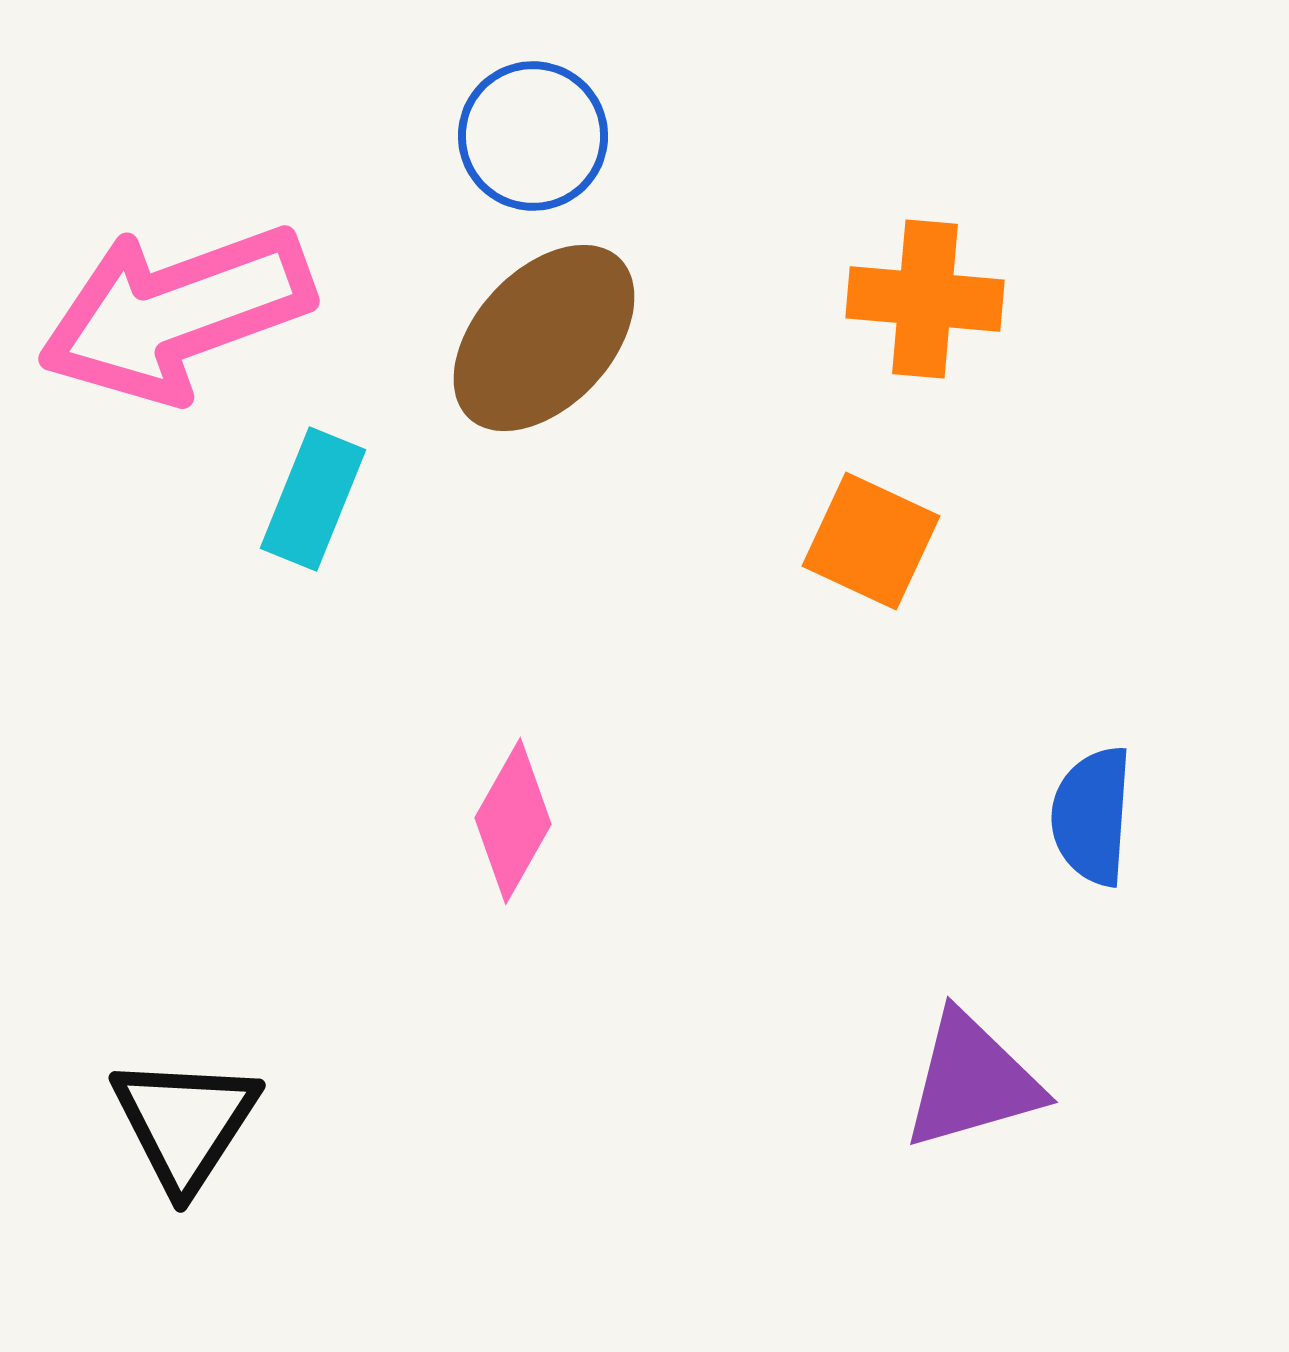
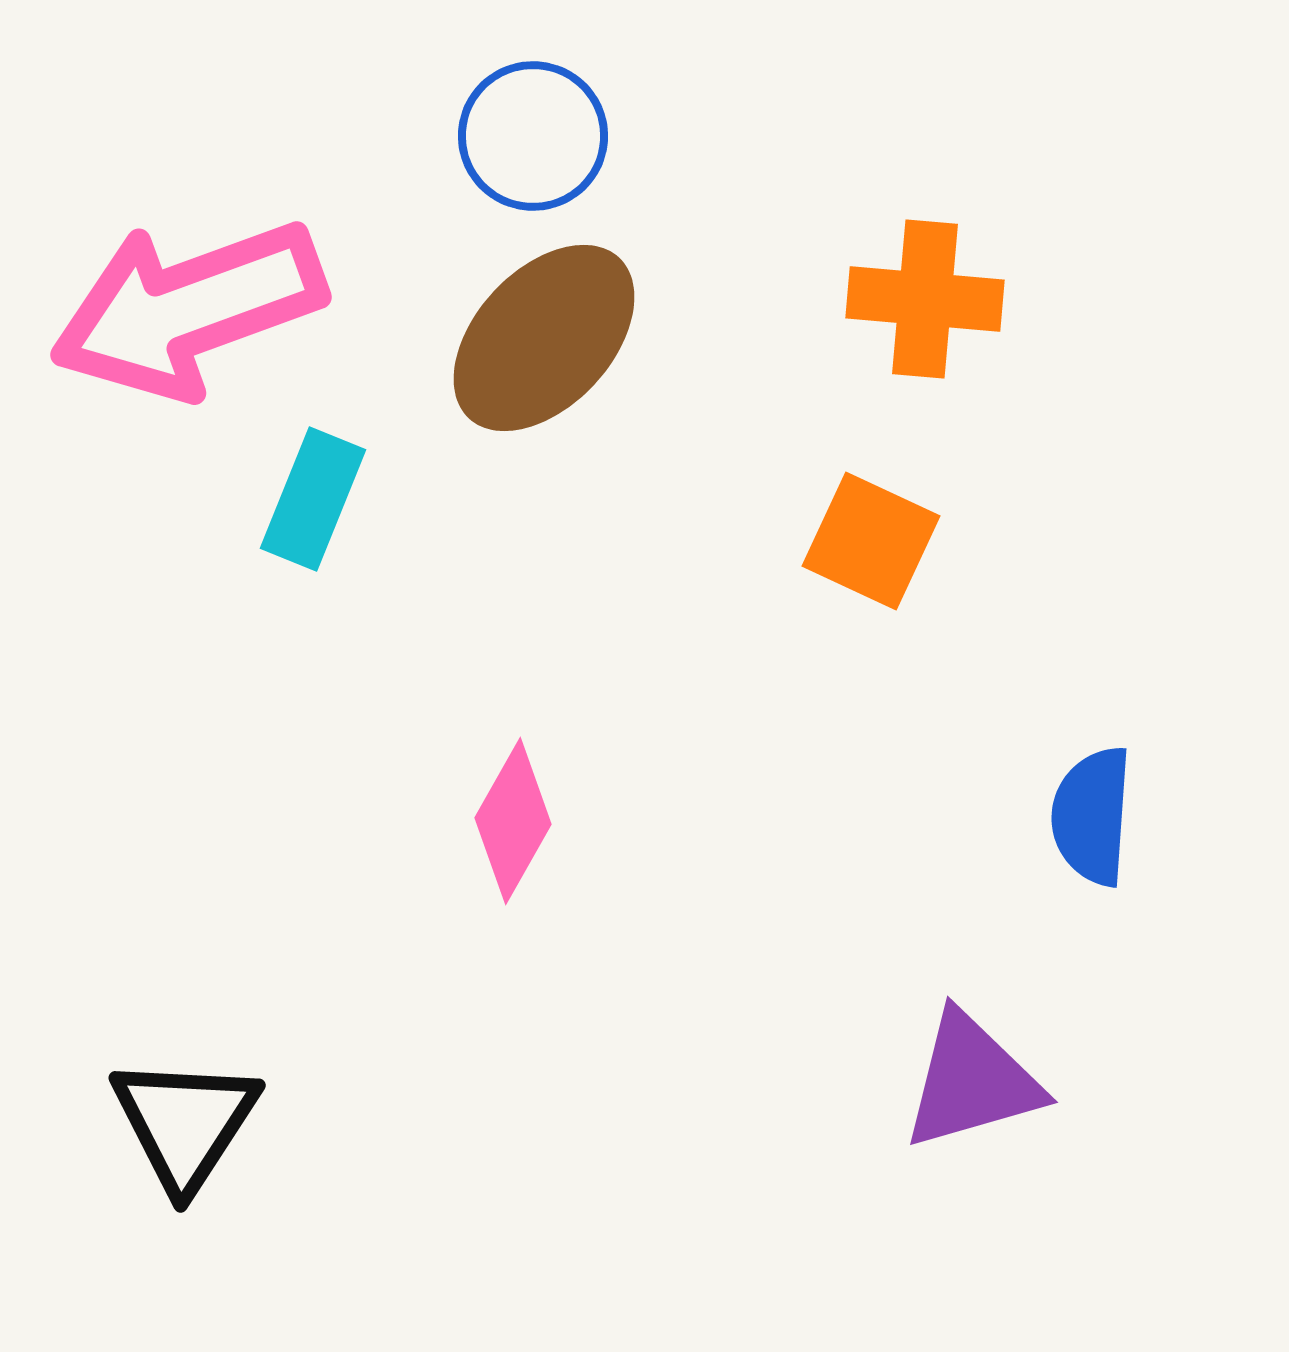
pink arrow: moved 12 px right, 4 px up
